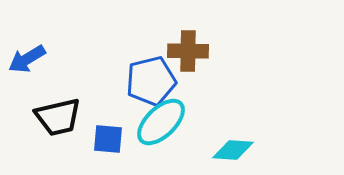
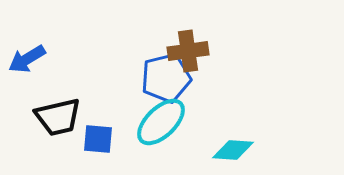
brown cross: rotated 9 degrees counterclockwise
blue pentagon: moved 15 px right, 3 px up
blue square: moved 10 px left
